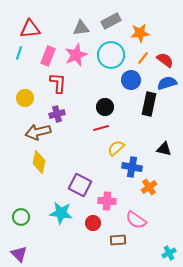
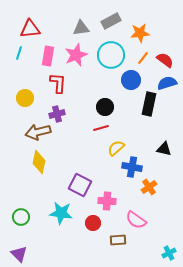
pink rectangle: rotated 12 degrees counterclockwise
